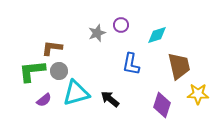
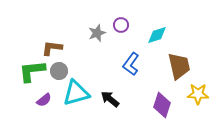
blue L-shape: rotated 25 degrees clockwise
